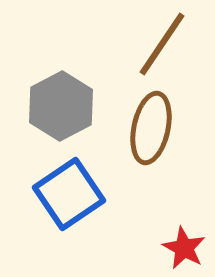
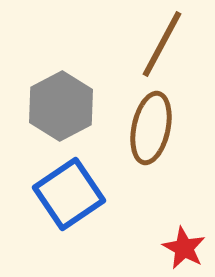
brown line: rotated 6 degrees counterclockwise
